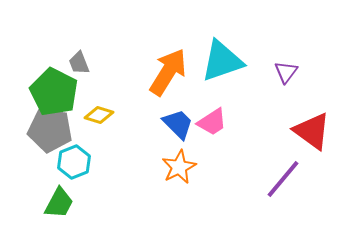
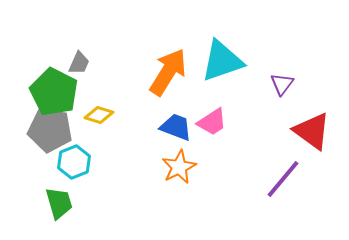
gray trapezoid: rotated 135 degrees counterclockwise
purple triangle: moved 4 px left, 12 px down
blue trapezoid: moved 2 px left, 3 px down; rotated 24 degrees counterclockwise
green trapezoid: rotated 44 degrees counterclockwise
